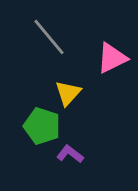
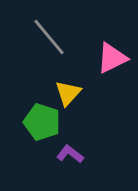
green pentagon: moved 4 px up
